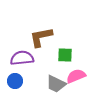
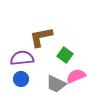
green square: rotated 35 degrees clockwise
blue circle: moved 6 px right, 2 px up
